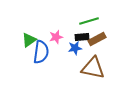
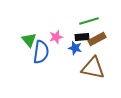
green triangle: rotated 35 degrees counterclockwise
blue star: rotated 24 degrees clockwise
